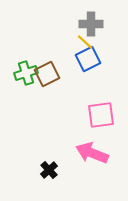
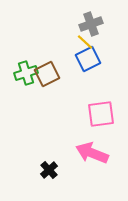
gray cross: rotated 20 degrees counterclockwise
pink square: moved 1 px up
